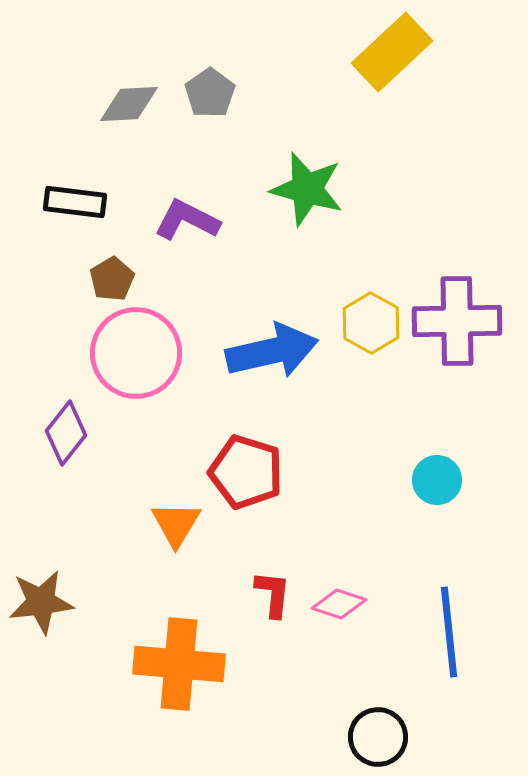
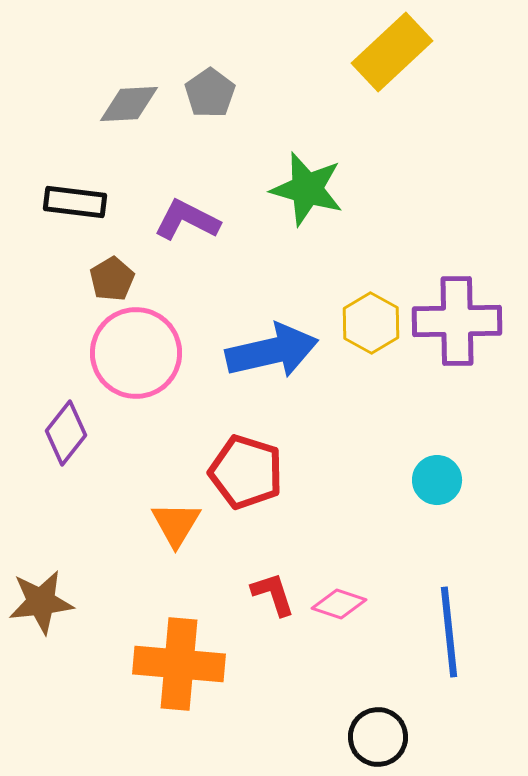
red L-shape: rotated 24 degrees counterclockwise
